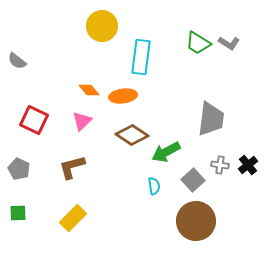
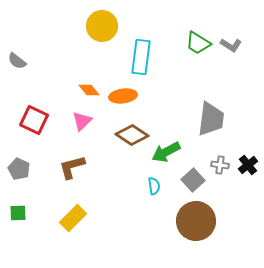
gray L-shape: moved 2 px right, 2 px down
